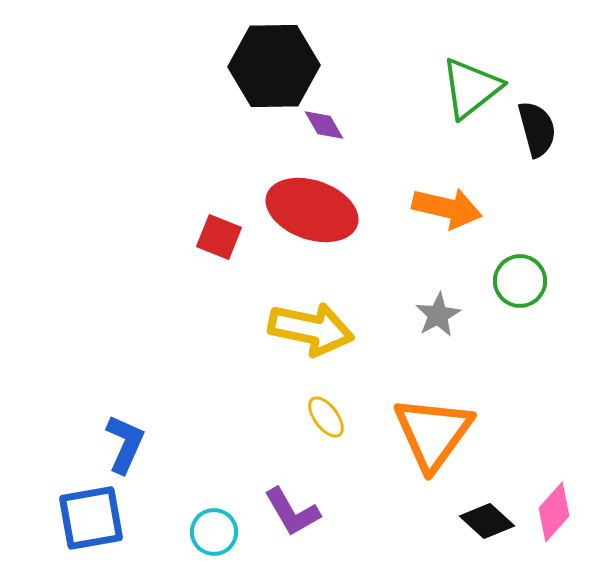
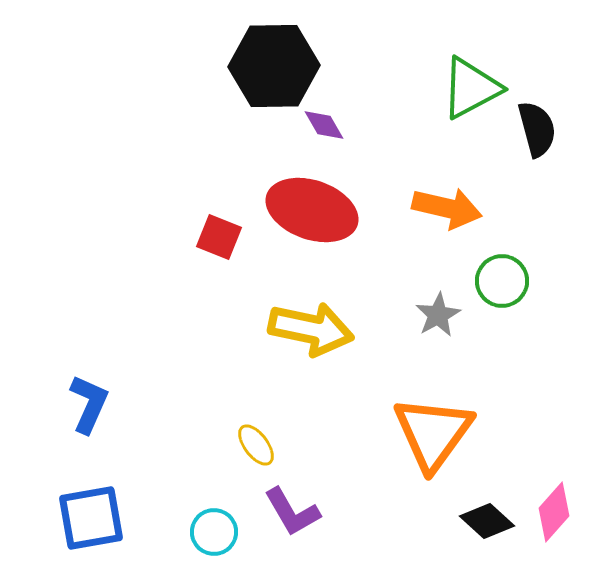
green triangle: rotated 10 degrees clockwise
green circle: moved 18 px left
yellow ellipse: moved 70 px left, 28 px down
blue L-shape: moved 36 px left, 40 px up
